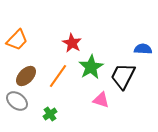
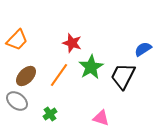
red star: rotated 12 degrees counterclockwise
blue semicircle: rotated 36 degrees counterclockwise
orange line: moved 1 px right, 1 px up
pink triangle: moved 18 px down
